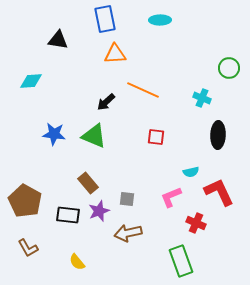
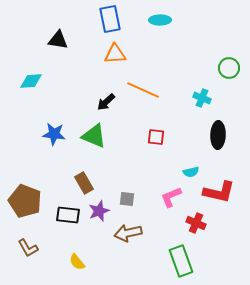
blue rectangle: moved 5 px right
brown rectangle: moved 4 px left; rotated 10 degrees clockwise
red L-shape: rotated 128 degrees clockwise
brown pentagon: rotated 8 degrees counterclockwise
